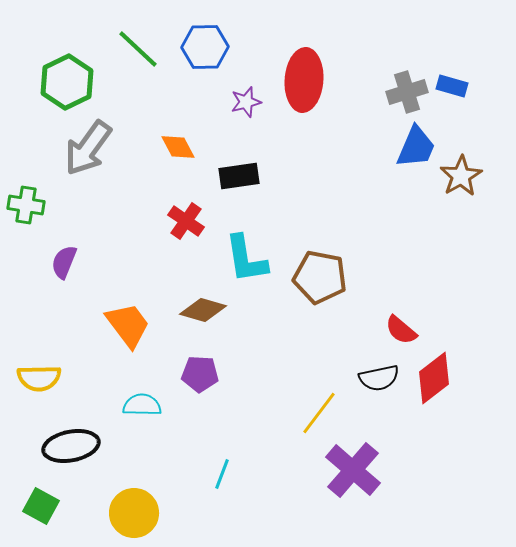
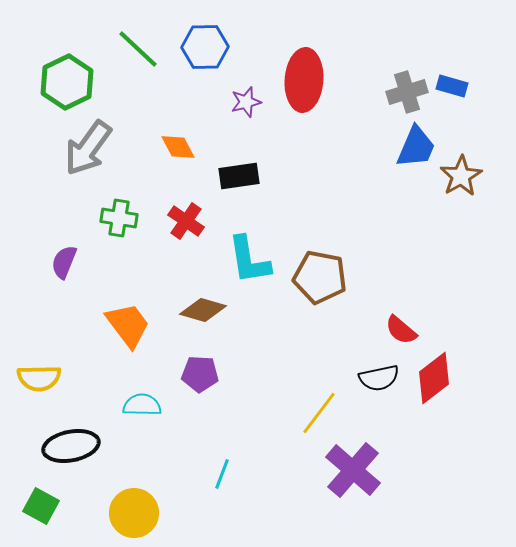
green cross: moved 93 px right, 13 px down
cyan L-shape: moved 3 px right, 1 px down
